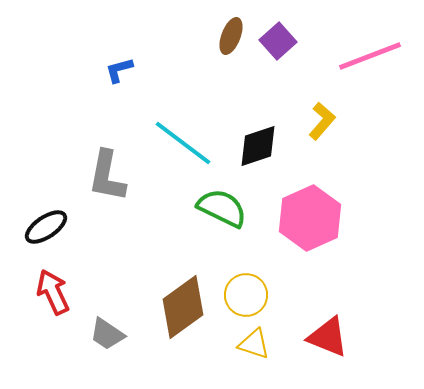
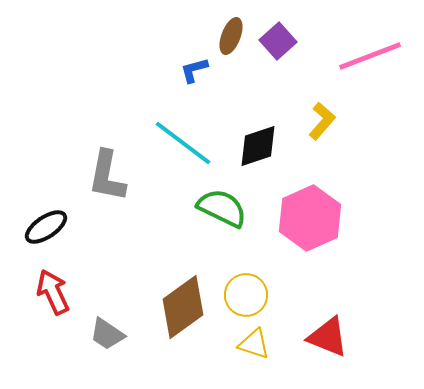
blue L-shape: moved 75 px right
